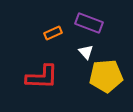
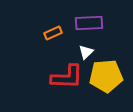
purple rectangle: rotated 24 degrees counterclockwise
white triangle: rotated 28 degrees clockwise
red L-shape: moved 25 px right
